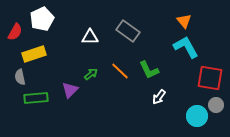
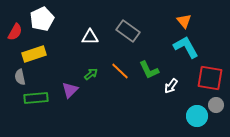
white arrow: moved 12 px right, 11 px up
